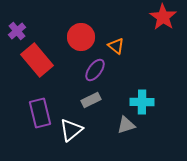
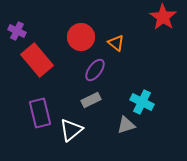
purple cross: rotated 24 degrees counterclockwise
orange triangle: moved 3 px up
cyan cross: rotated 25 degrees clockwise
